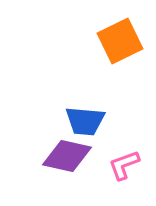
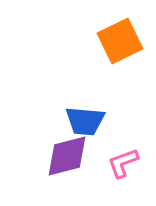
purple diamond: rotated 27 degrees counterclockwise
pink L-shape: moved 1 px left, 2 px up
